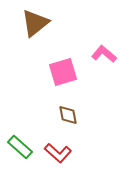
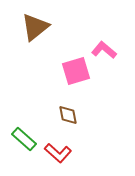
brown triangle: moved 4 px down
pink L-shape: moved 4 px up
pink square: moved 13 px right, 1 px up
green rectangle: moved 4 px right, 8 px up
